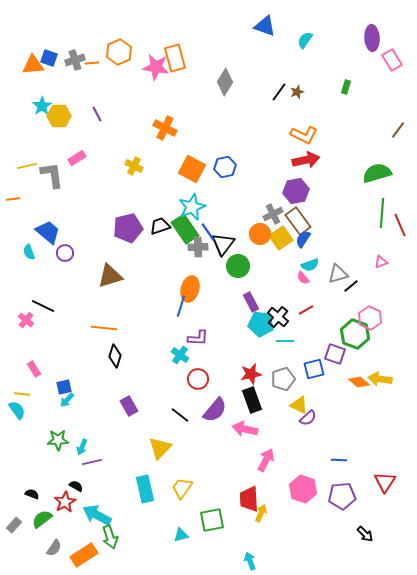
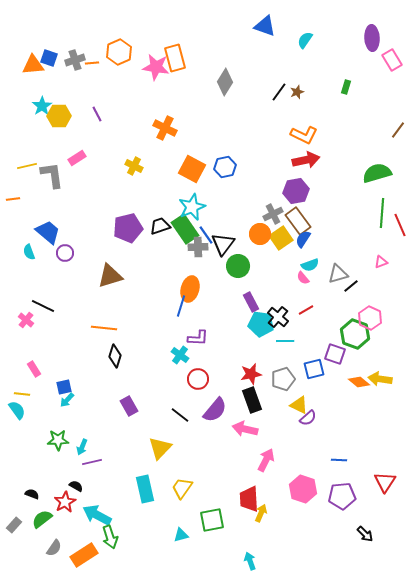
blue line at (208, 232): moved 2 px left, 3 px down
